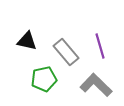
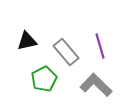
black triangle: rotated 25 degrees counterclockwise
green pentagon: rotated 15 degrees counterclockwise
